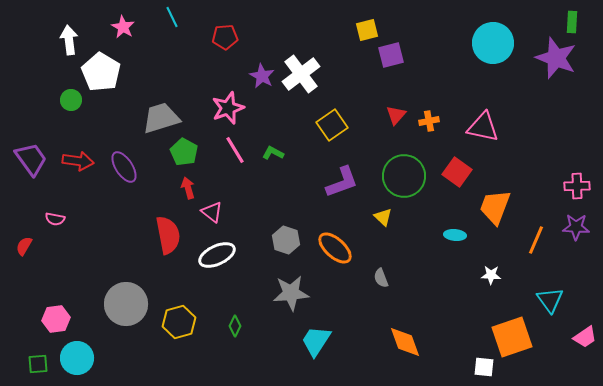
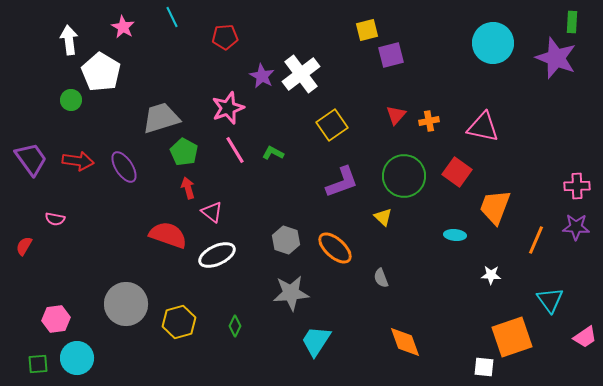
red semicircle at (168, 235): rotated 60 degrees counterclockwise
